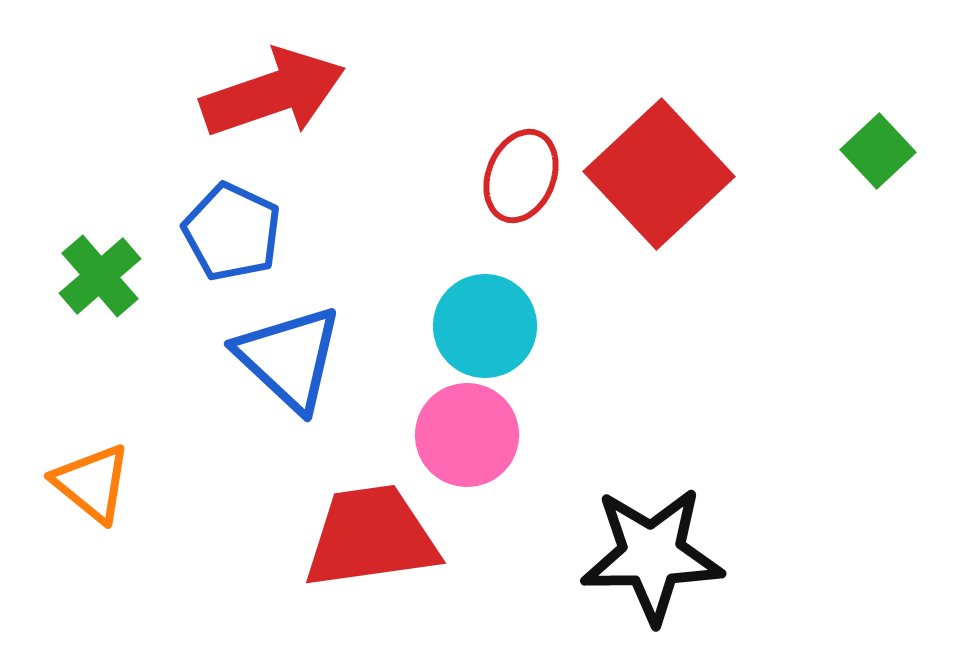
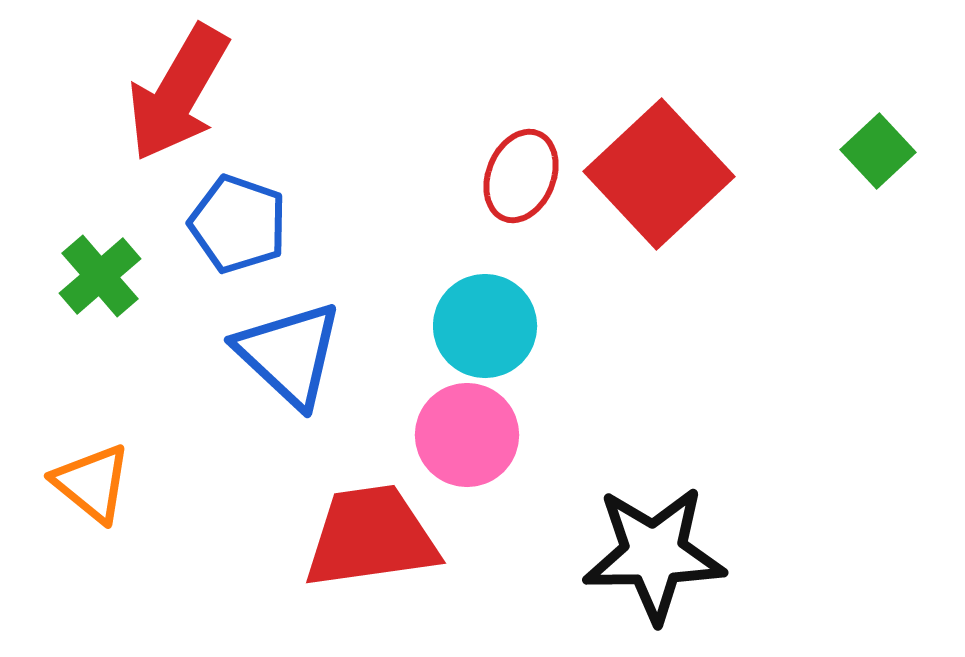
red arrow: moved 95 px left; rotated 139 degrees clockwise
blue pentagon: moved 6 px right, 8 px up; rotated 6 degrees counterclockwise
blue triangle: moved 4 px up
black star: moved 2 px right, 1 px up
